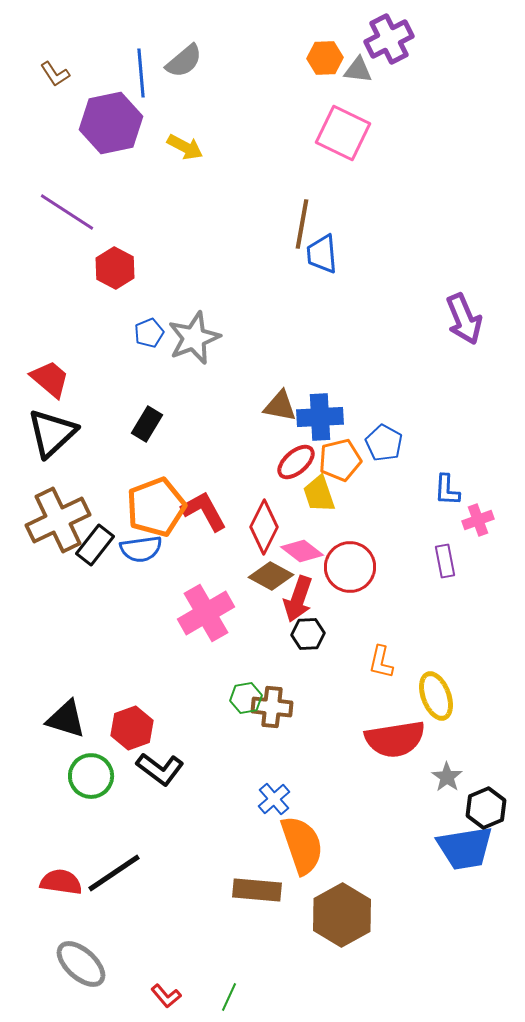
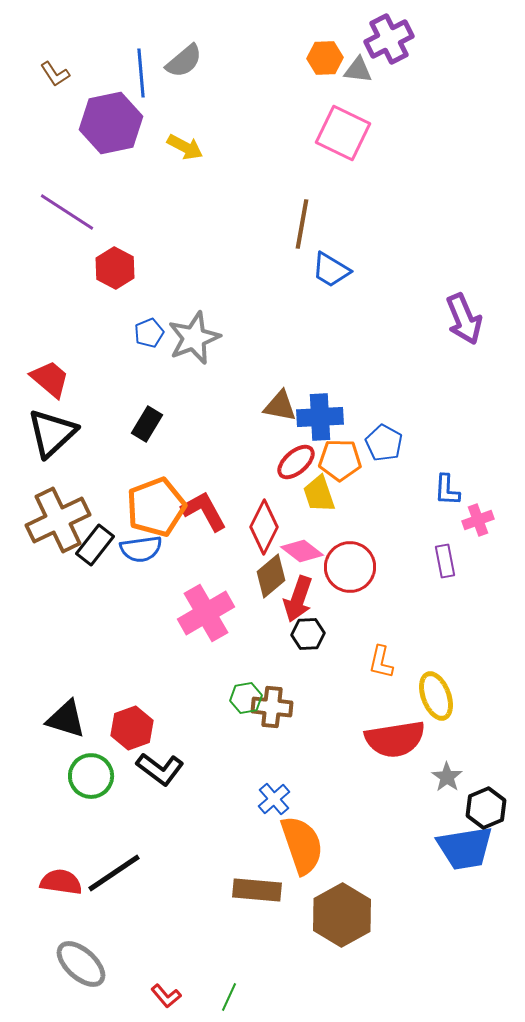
blue trapezoid at (322, 254): moved 9 px right, 16 px down; rotated 54 degrees counterclockwise
orange pentagon at (340, 460): rotated 15 degrees clockwise
brown diamond at (271, 576): rotated 69 degrees counterclockwise
